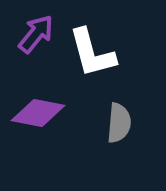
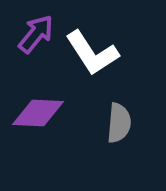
white L-shape: rotated 18 degrees counterclockwise
purple diamond: rotated 8 degrees counterclockwise
